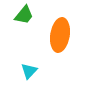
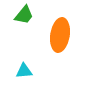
cyan triangle: moved 5 px left; rotated 42 degrees clockwise
